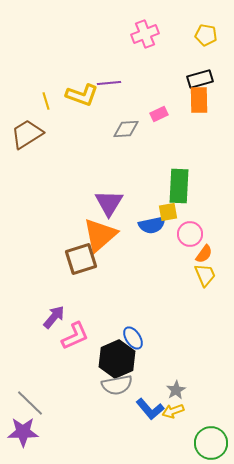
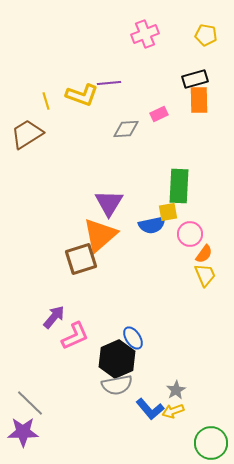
black rectangle: moved 5 px left
